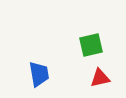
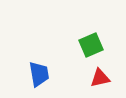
green square: rotated 10 degrees counterclockwise
